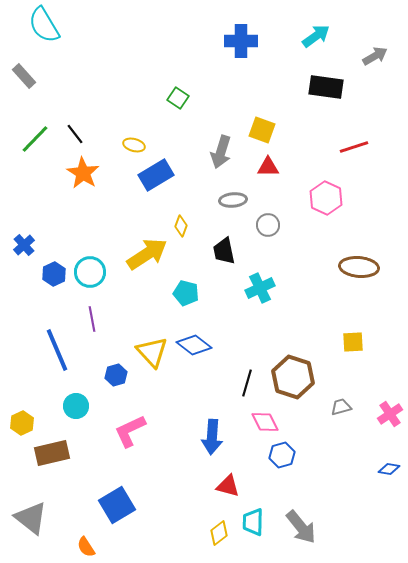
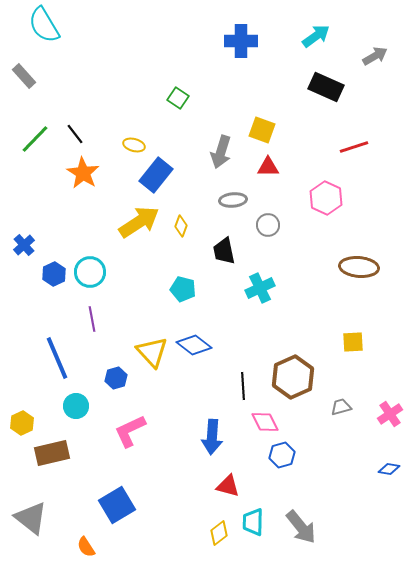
black rectangle at (326, 87): rotated 16 degrees clockwise
blue rectangle at (156, 175): rotated 20 degrees counterclockwise
yellow arrow at (147, 254): moved 8 px left, 32 px up
cyan pentagon at (186, 293): moved 3 px left, 4 px up
blue line at (57, 350): moved 8 px down
blue hexagon at (116, 375): moved 3 px down
brown hexagon at (293, 377): rotated 18 degrees clockwise
black line at (247, 383): moved 4 px left, 3 px down; rotated 20 degrees counterclockwise
